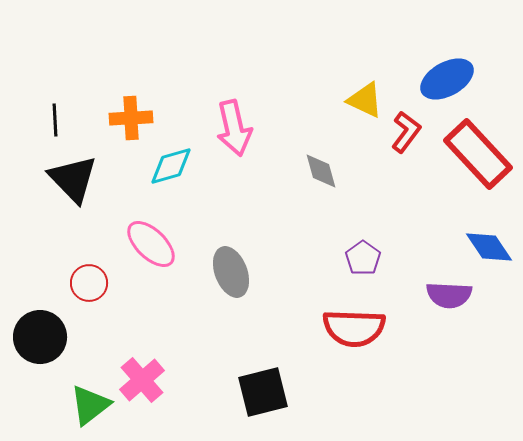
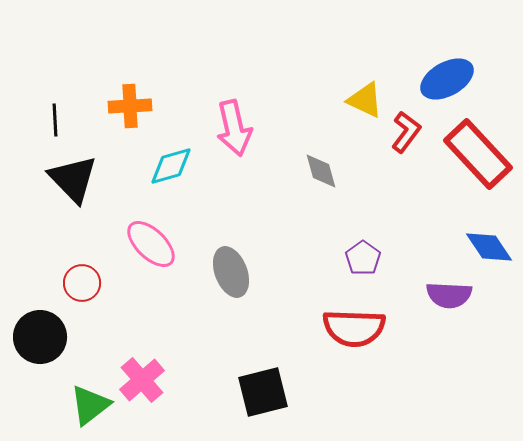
orange cross: moved 1 px left, 12 px up
red circle: moved 7 px left
